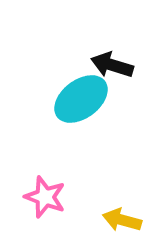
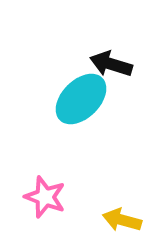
black arrow: moved 1 px left, 1 px up
cyan ellipse: rotated 8 degrees counterclockwise
